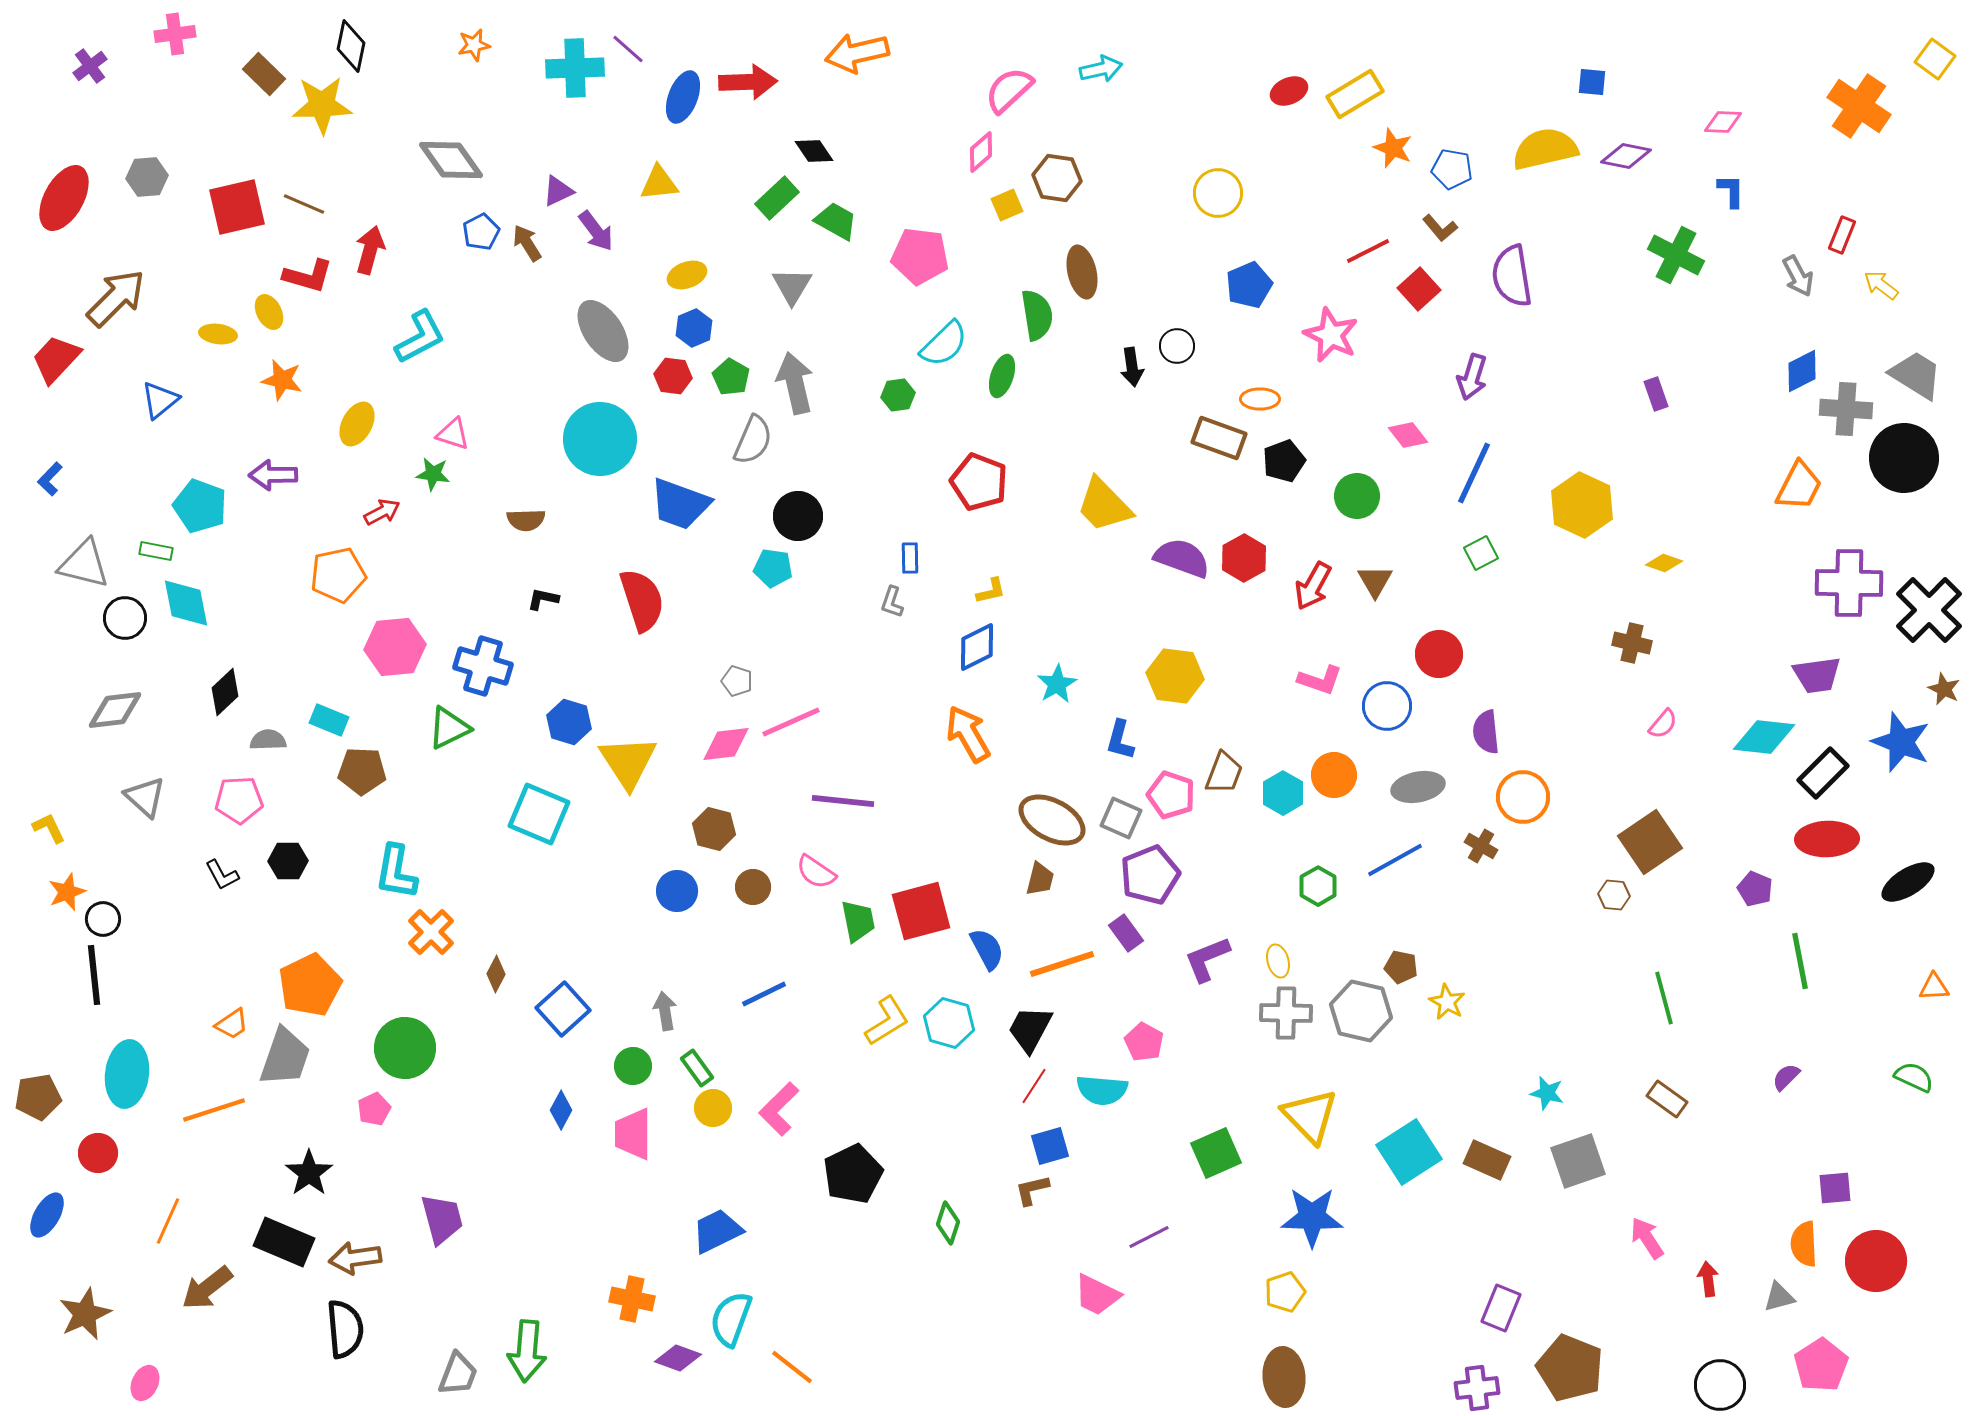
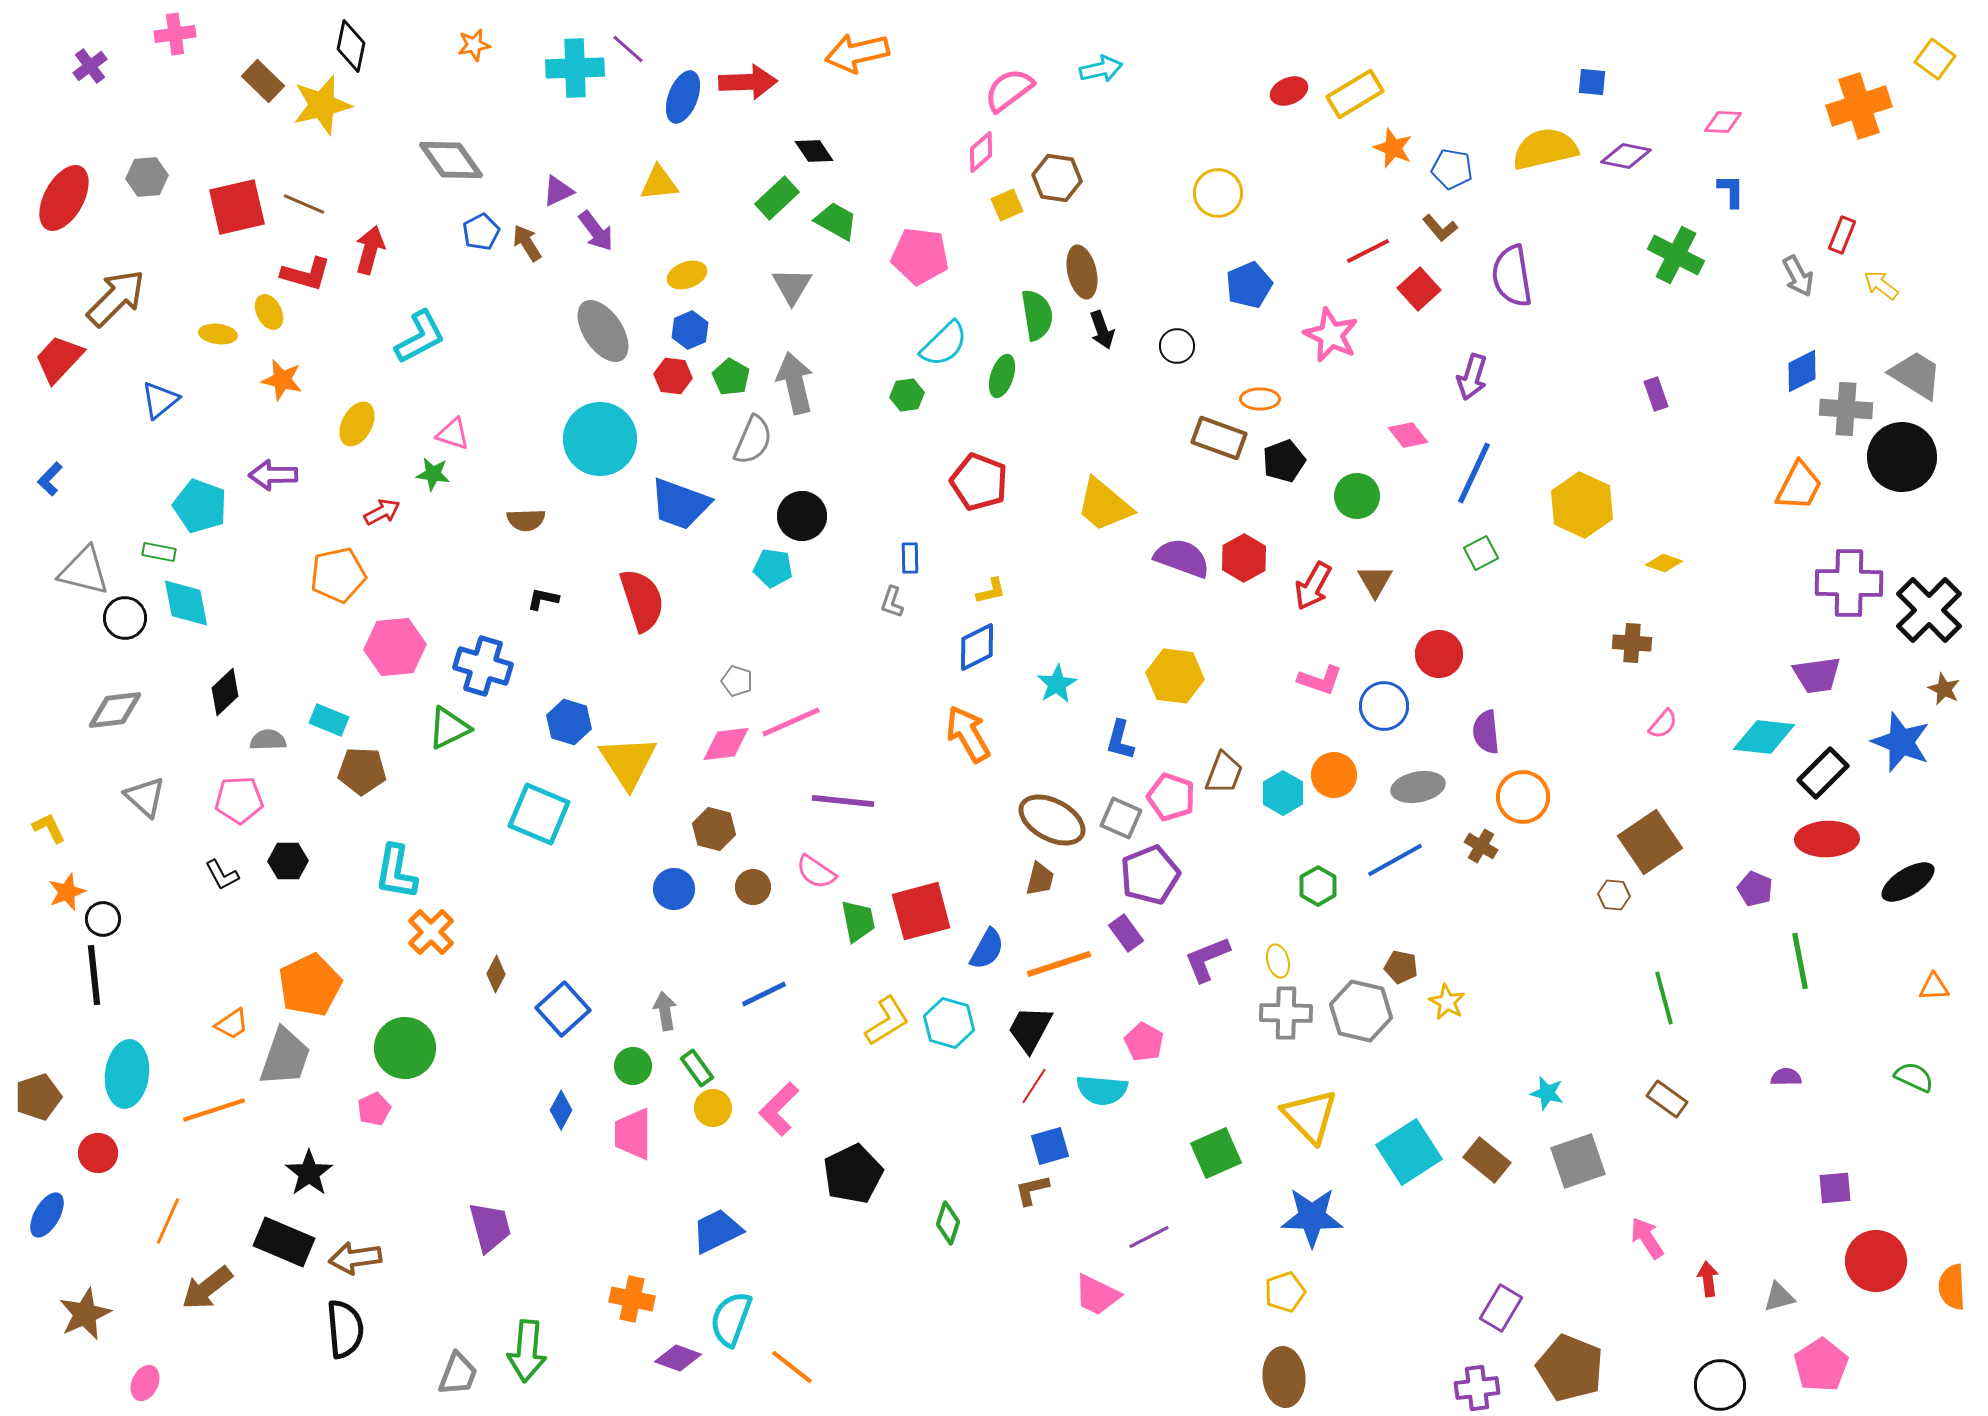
brown rectangle at (264, 74): moved 1 px left, 7 px down
pink semicircle at (1009, 90): rotated 6 degrees clockwise
yellow star at (322, 105): rotated 12 degrees counterclockwise
orange cross at (1859, 106): rotated 38 degrees clockwise
red L-shape at (308, 276): moved 2 px left, 2 px up
blue hexagon at (694, 328): moved 4 px left, 2 px down
red trapezoid at (56, 359): moved 3 px right
black arrow at (1132, 367): moved 30 px left, 37 px up; rotated 12 degrees counterclockwise
green hexagon at (898, 395): moved 9 px right
black circle at (1904, 458): moved 2 px left, 1 px up
yellow trapezoid at (1104, 505): rotated 6 degrees counterclockwise
black circle at (798, 516): moved 4 px right
green rectangle at (156, 551): moved 3 px right, 1 px down
gray triangle at (84, 564): moved 7 px down
brown cross at (1632, 643): rotated 9 degrees counterclockwise
blue circle at (1387, 706): moved 3 px left
pink pentagon at (1171, 795): moved 2 px down
blue circle at (677, 891): moved 3 px left, 2 px up
blue semicircle at (987, 949): rotated 57 degrees clockwise
orange line at (1062, 964): moved 3 px left
purple semicircle at (1786, 1077): rotated 44 degrees clockwise
brown pentagon at (38, 1097): rotated 9 degrees counterclockwise
brown rectangle at (1487, 1160): rotated 15 degrees clockwise
purple trapezoid at (442, 1219): moved 48 px right, 8 px down
orange semicircle at (1804, 1244): moved 148 px right, 43 px down
purple rectangle at (1501, 1308): rotated 9 degrees clockwise
